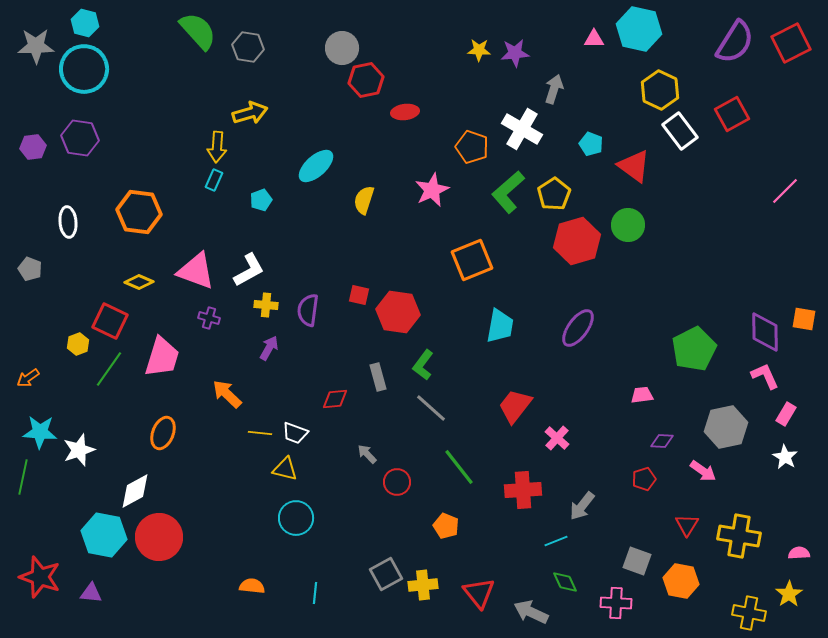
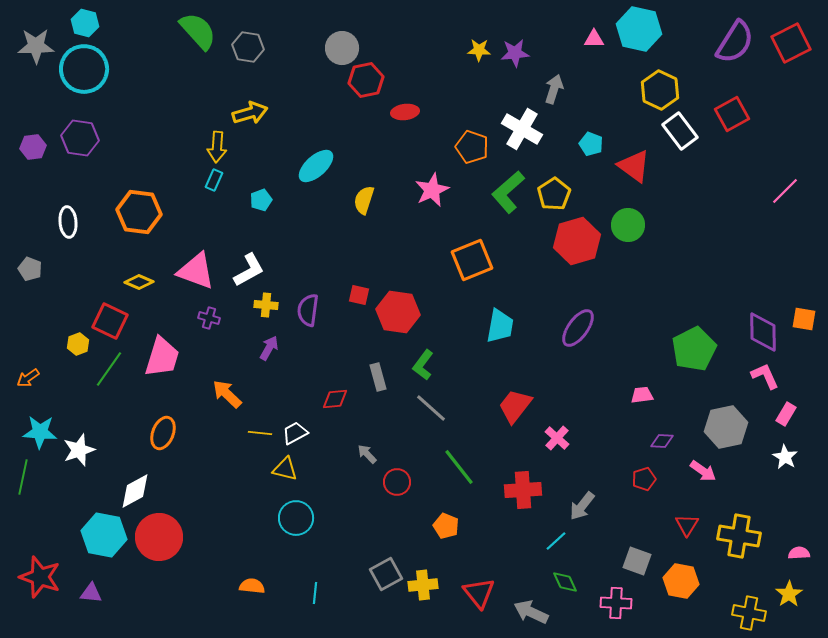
purple diamond at (765, 332): moved 2 px left
white trapezoid at (295, 433): rotated 132 degrees clockwise
cyan line at (556, 541): rotated 20 degrees counterclockwise
